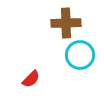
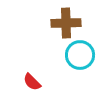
red semicircle: moved 1 px right, 3 px down; rotated 90 degrees clockwise
